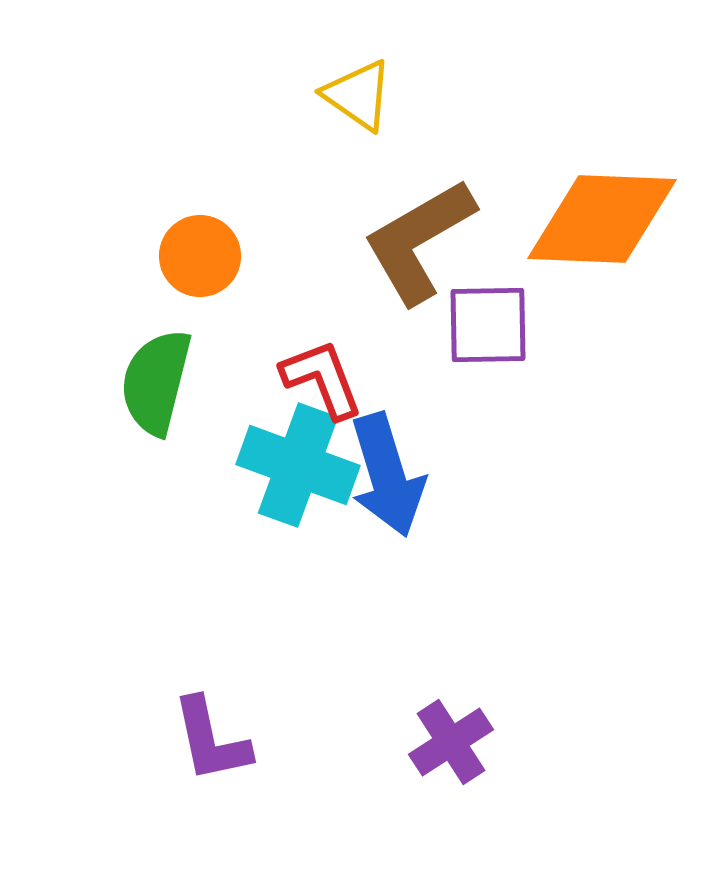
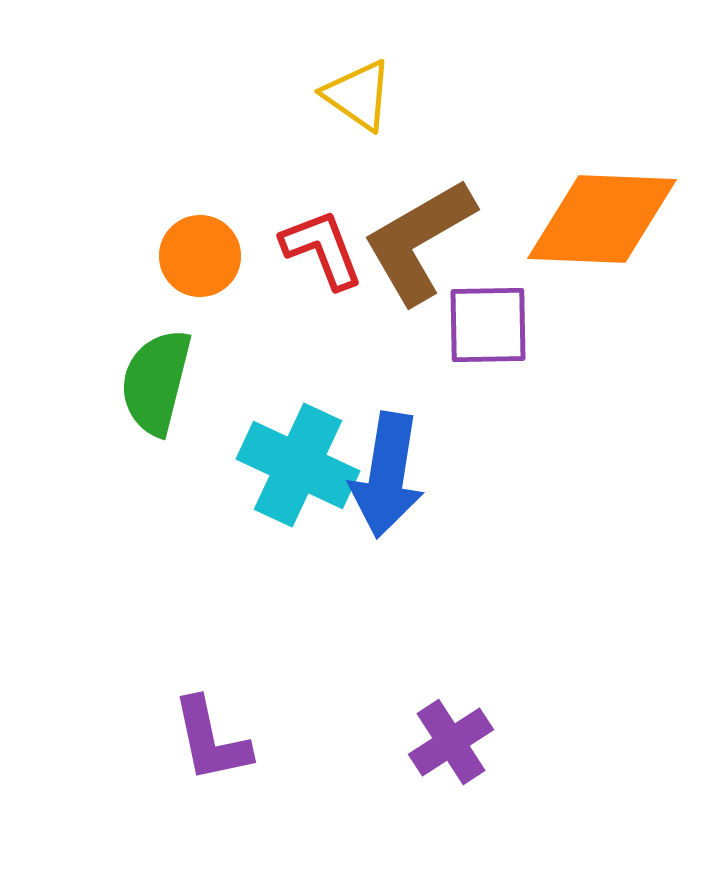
red L-shape: moved 130 px up
cyan cross: rotated 5 degrees clockwise
blue arrow: rotated 26 degrees clockwise
